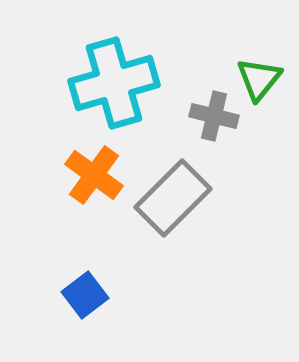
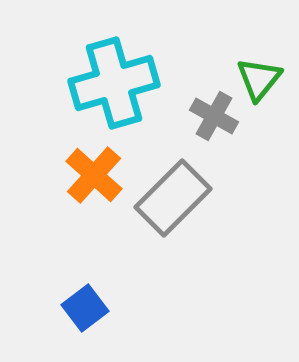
gray cross: rotated 15 degrees clockwise
orange cross: rotated 6 degrees clockwise
blue square: moved 13 px down
